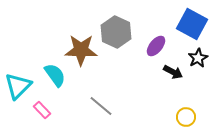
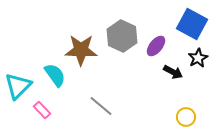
gray hexagon: moved 6 px right, 4 px down
